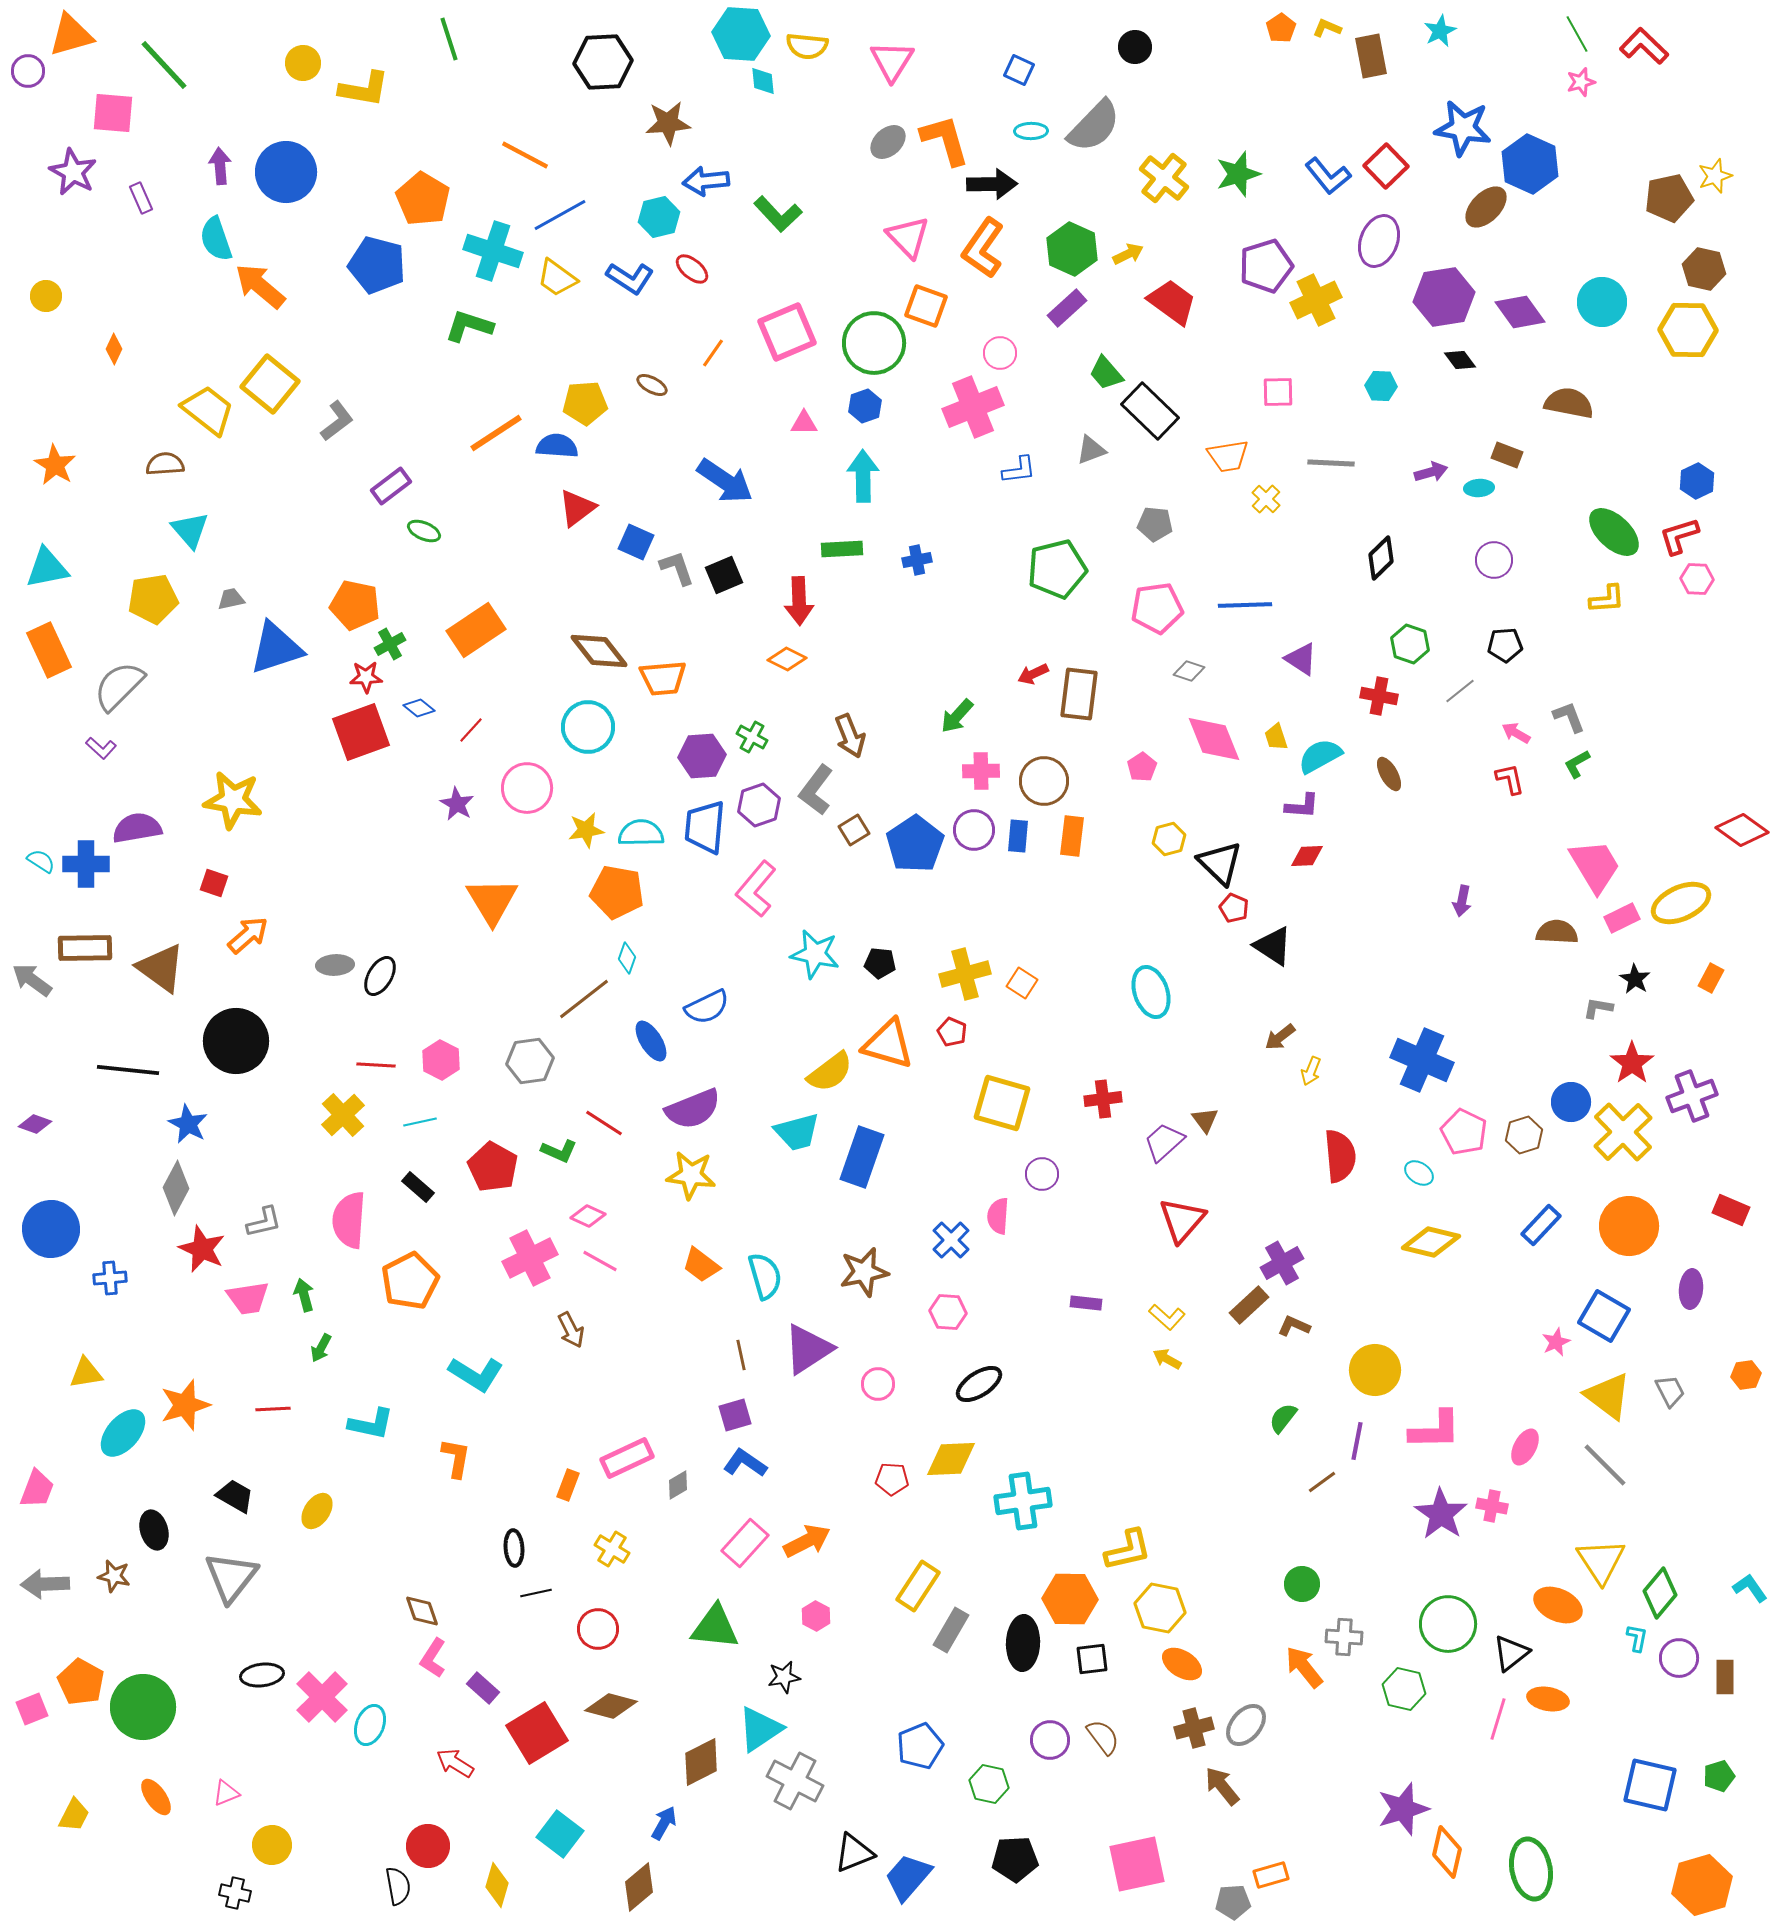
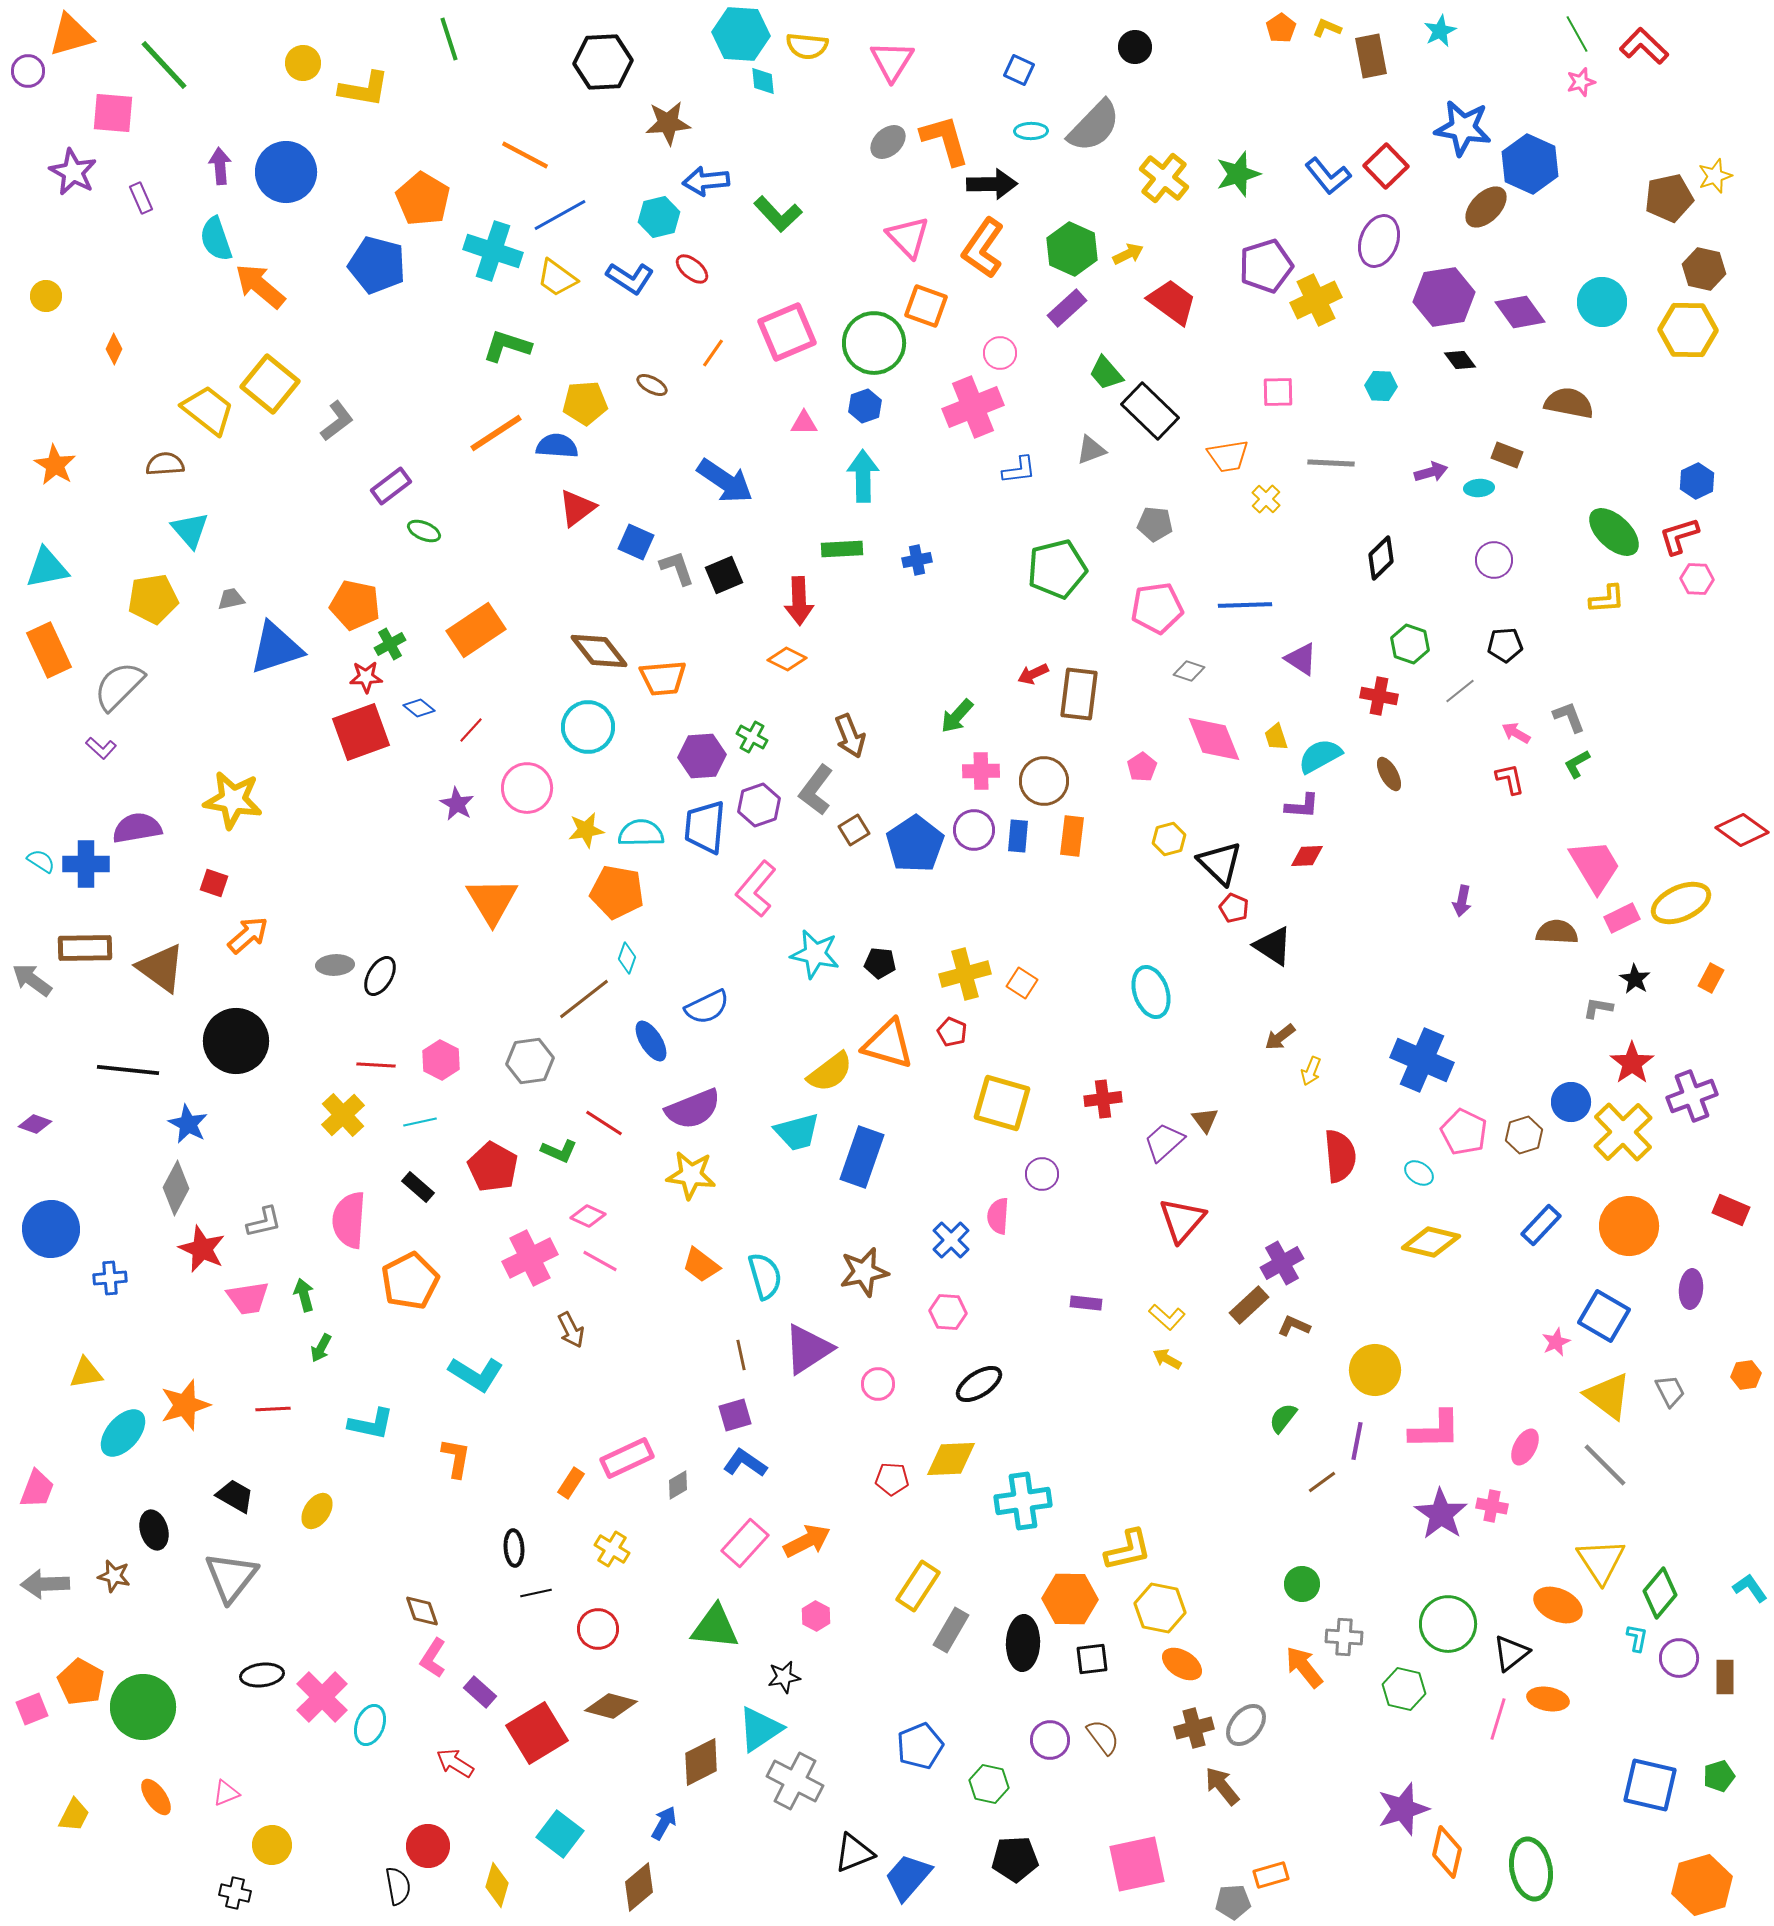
green L-shape at (469, 326): moved 38 px right, 20 px down
orange rectangle at (568, 1485): moved 3 px right, 2 px up; rotated 12 degrees clockwise
purple rectangle at (483, 1688): moved 3 px left, 4 px down
